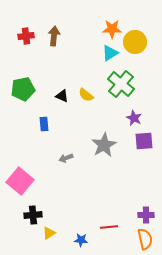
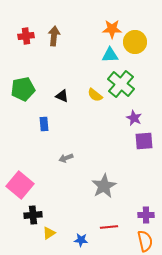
cyan triangle: moved 2 px down; rotated 30 degrees clockwise
yellow semicircle: moved 9 px right
gray star: moved 41 px down
pink square: moved 4 px down
orange semicircle: moved 2 px down
